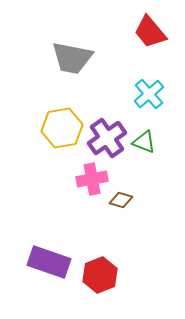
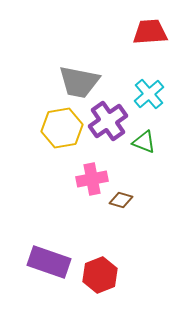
red trapezoid: rotated 126 degrees clockwise
gray trapezoid: moved 7 px right, 24 px down
purple cross: moved 1 px right, 17 px up
